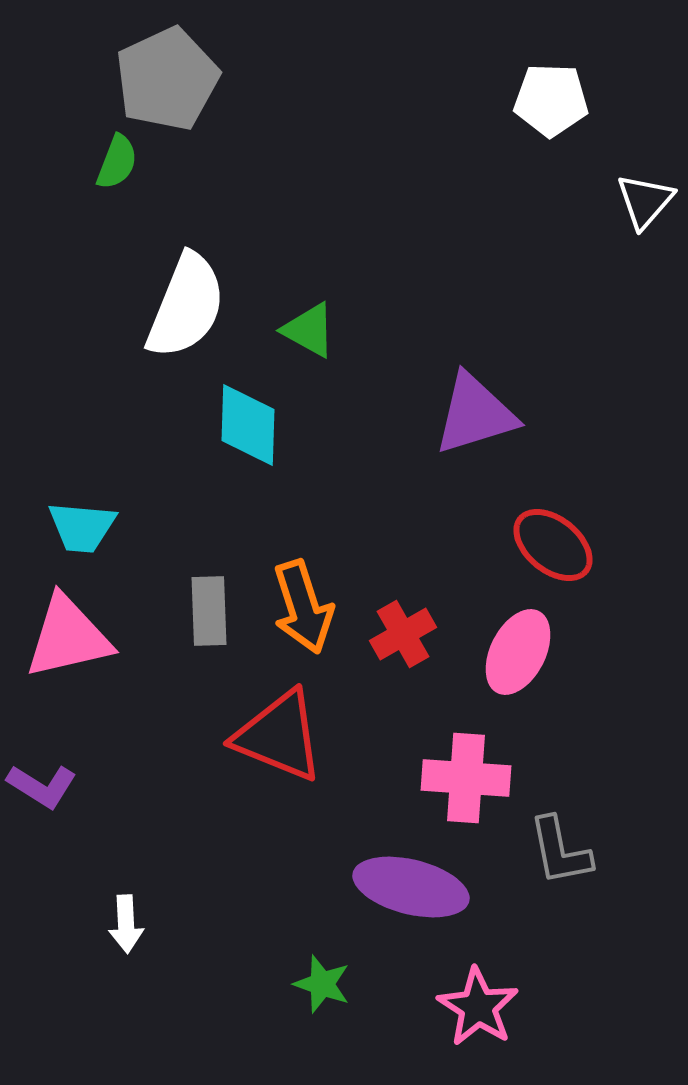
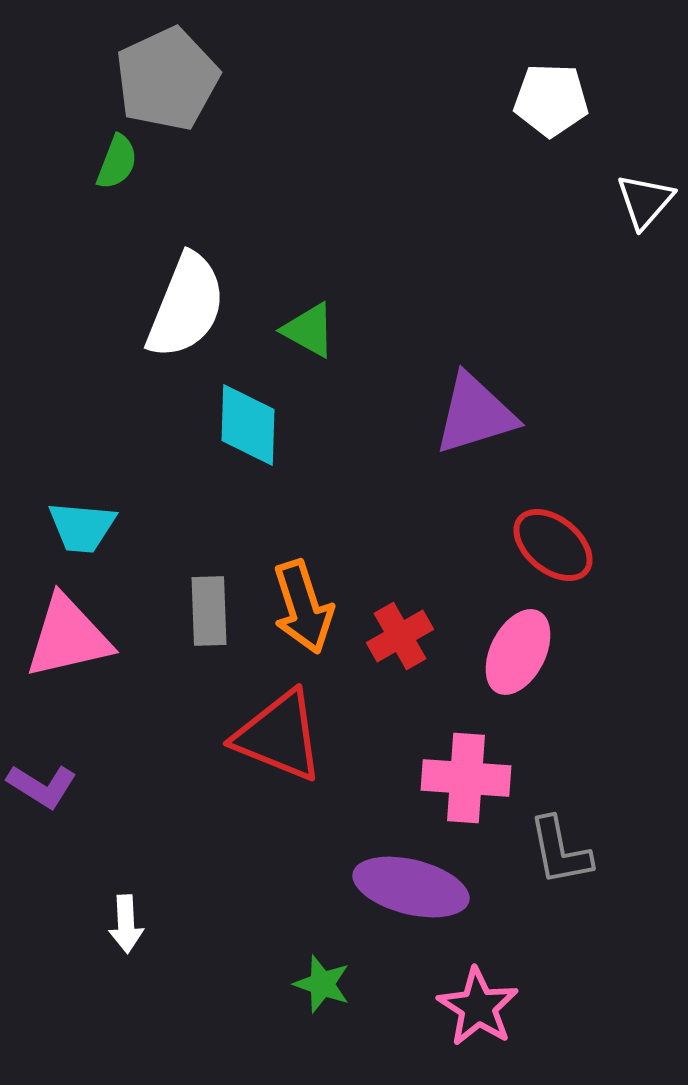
red cross: moved 3 px left, 2 px down
